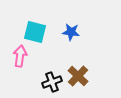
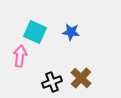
cyan square: rotated 10 degrees clockwise
brown cross: moved 3 px right, 2 px down
